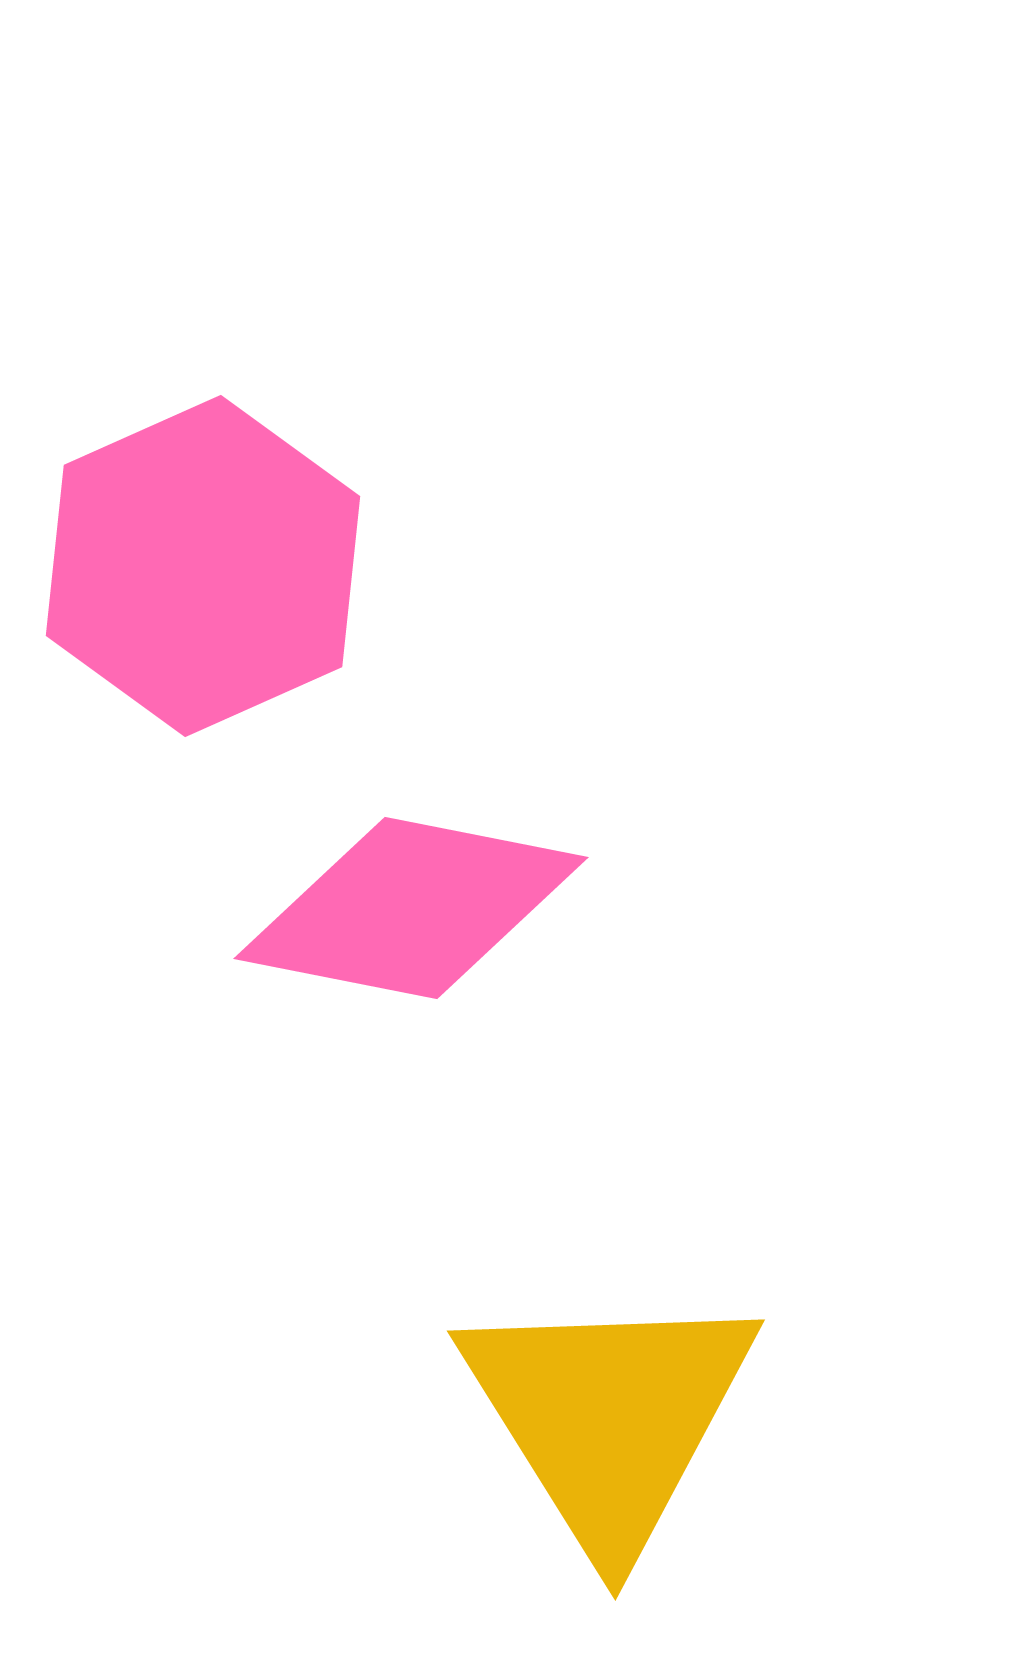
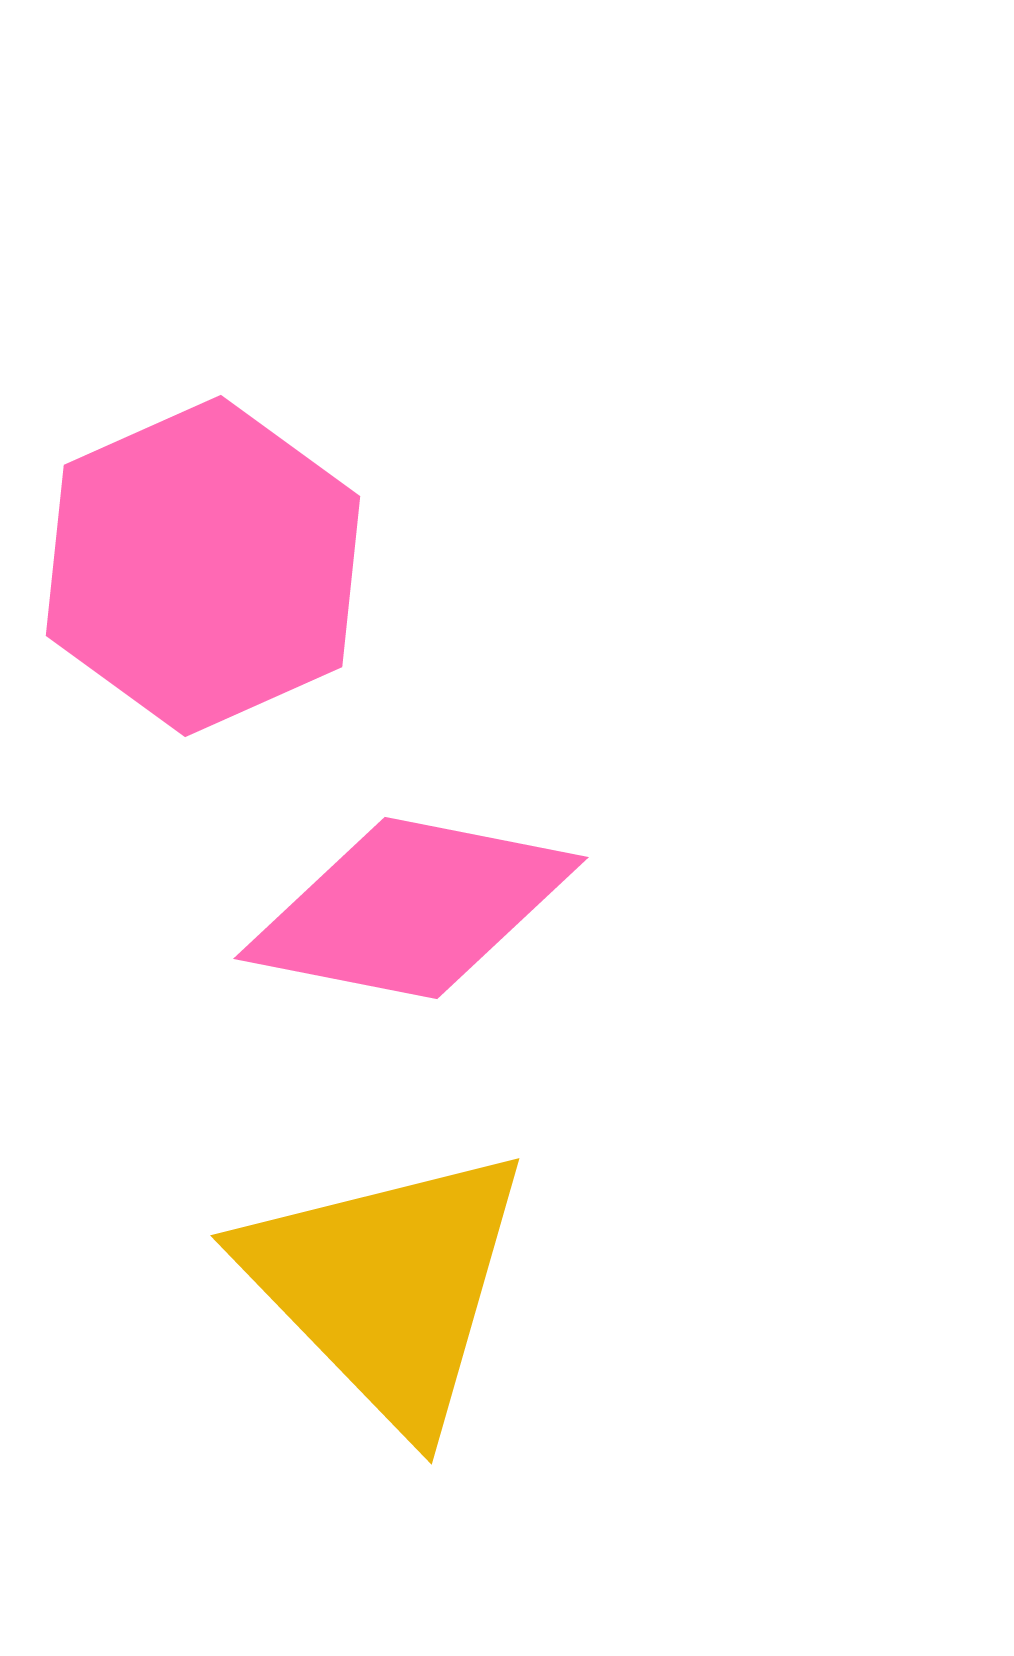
yellow triangle: moved 222 px left, 131 px up; rotated 12 degrees counterclockwise
